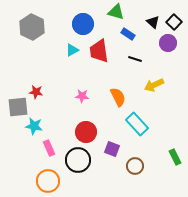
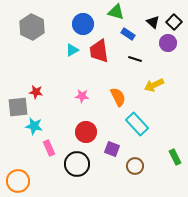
black circle: moved 1 px left, 4 px down
orange circle: moved 30 px left
